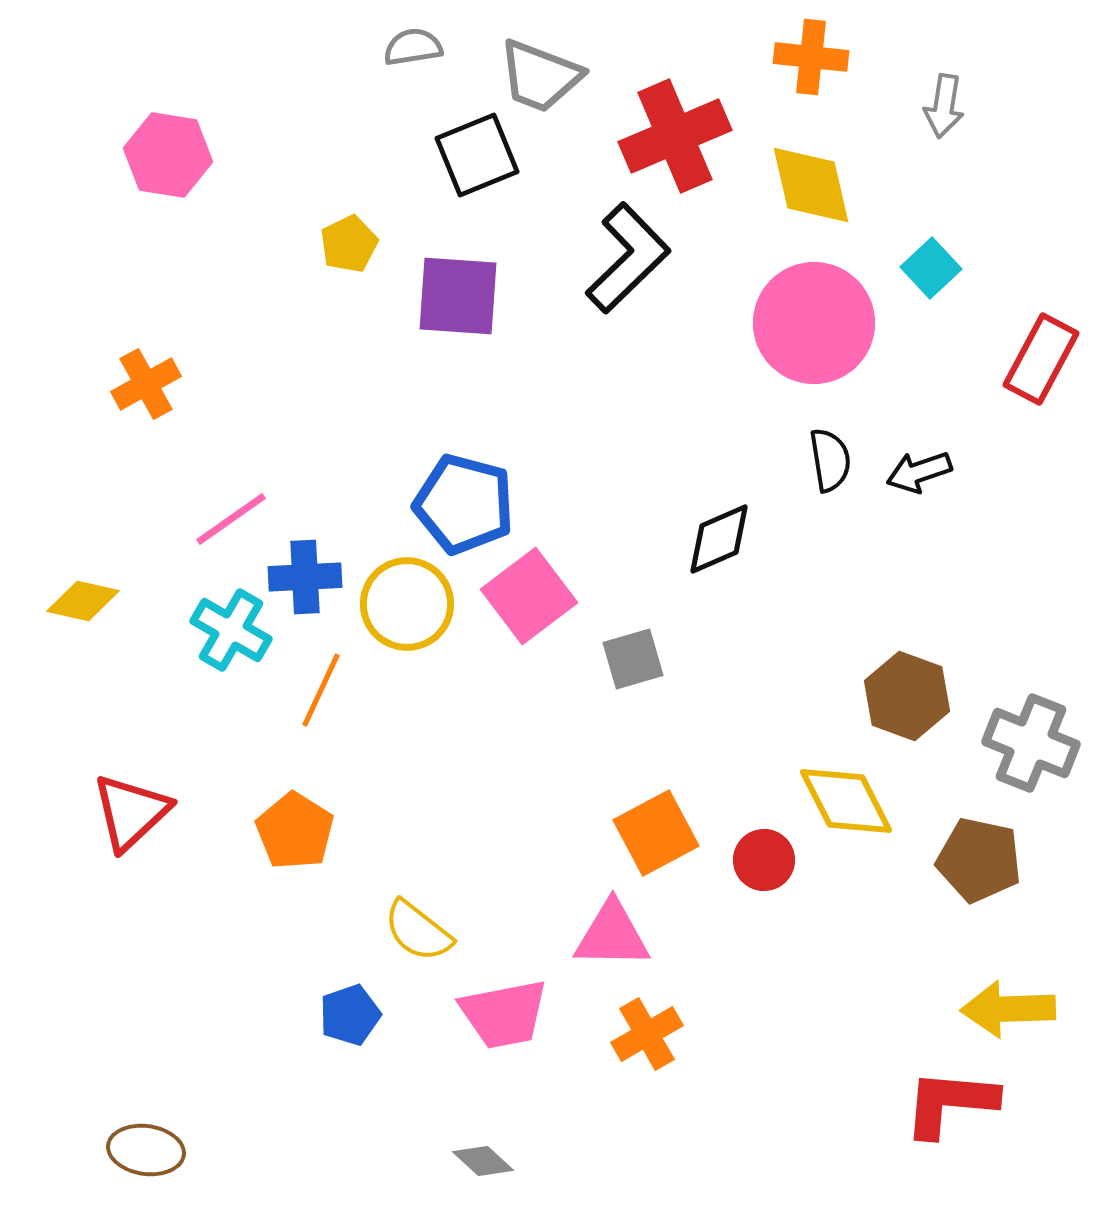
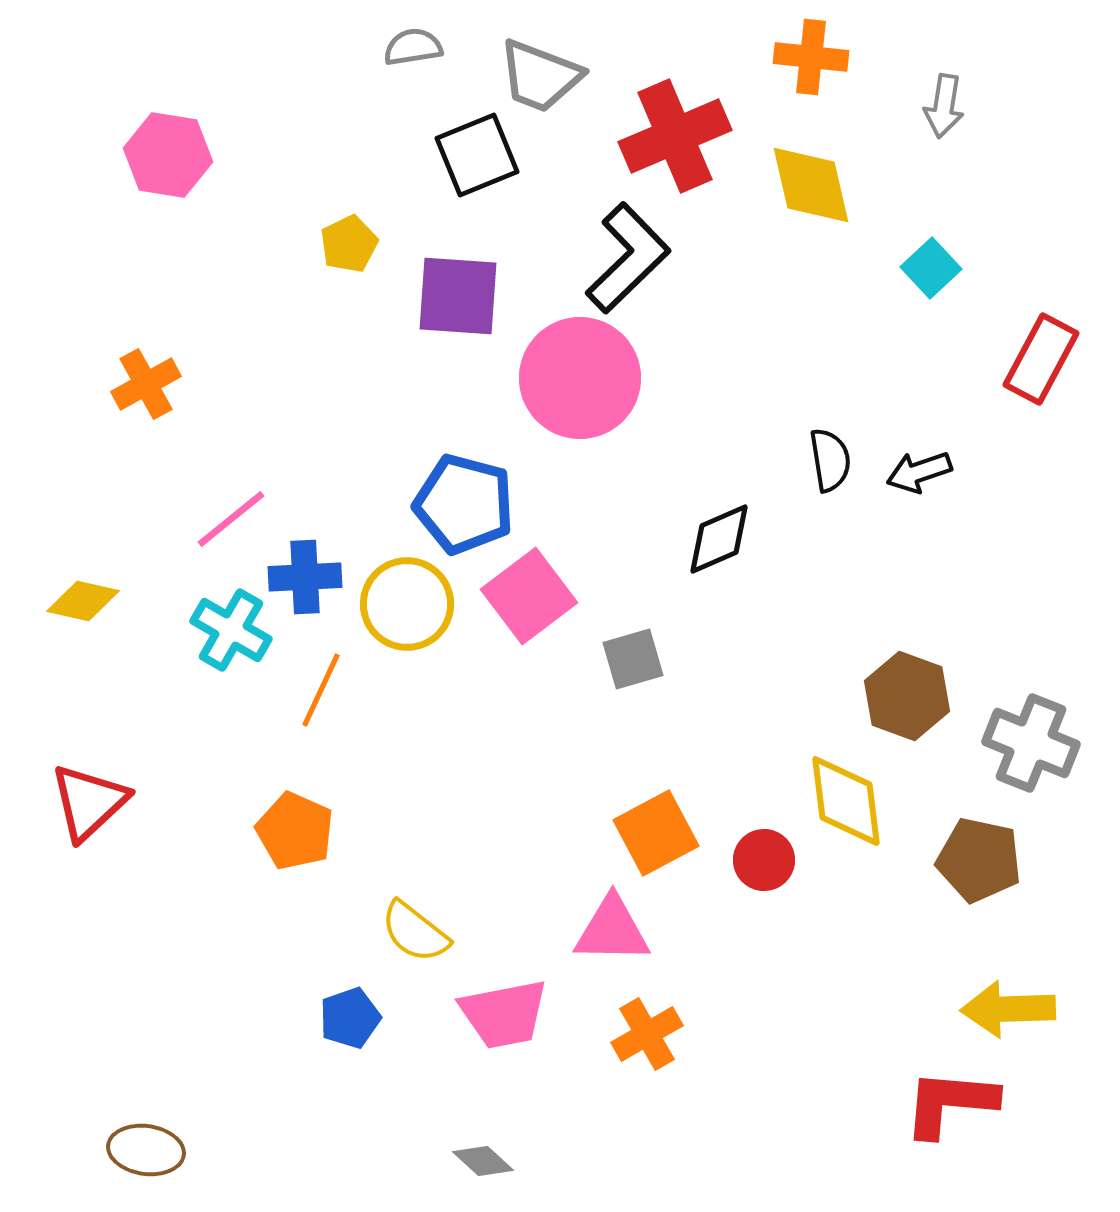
pink circle at (814, 323): moved 234 px left, 55 px down
pink line at (231, 519): rotated 4 degrees counterclockwise
yellow diamond at (846, 801): rotated 20 degrees clockwise
red triangle at (131, 812): moved 42 px left, 10 px up
orange pentagon at (295, 831): rotated 8 degrees counterclockwise
yellow semicircle at (418, 931): moved 3 px left, 1 px down
pink triangle at (612, 935): moved 5 px up
blue pentagon at (350, 1015): moved 3 px down
